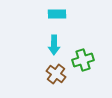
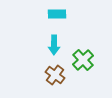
green cross: rotated 25 degrees counterclockwise
brown cross: moved 1 px left, 1 px down
